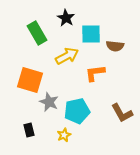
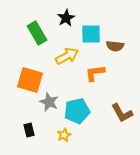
black star: rotated 12 degrees clockwise
